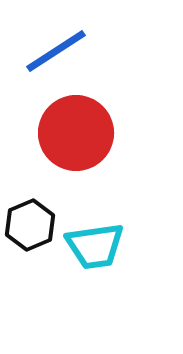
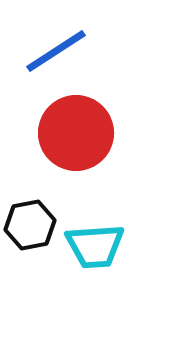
black hexagon: rotated 12 degrees clockwise
cyan trapezoid: rotated 4 degrees clockwise
